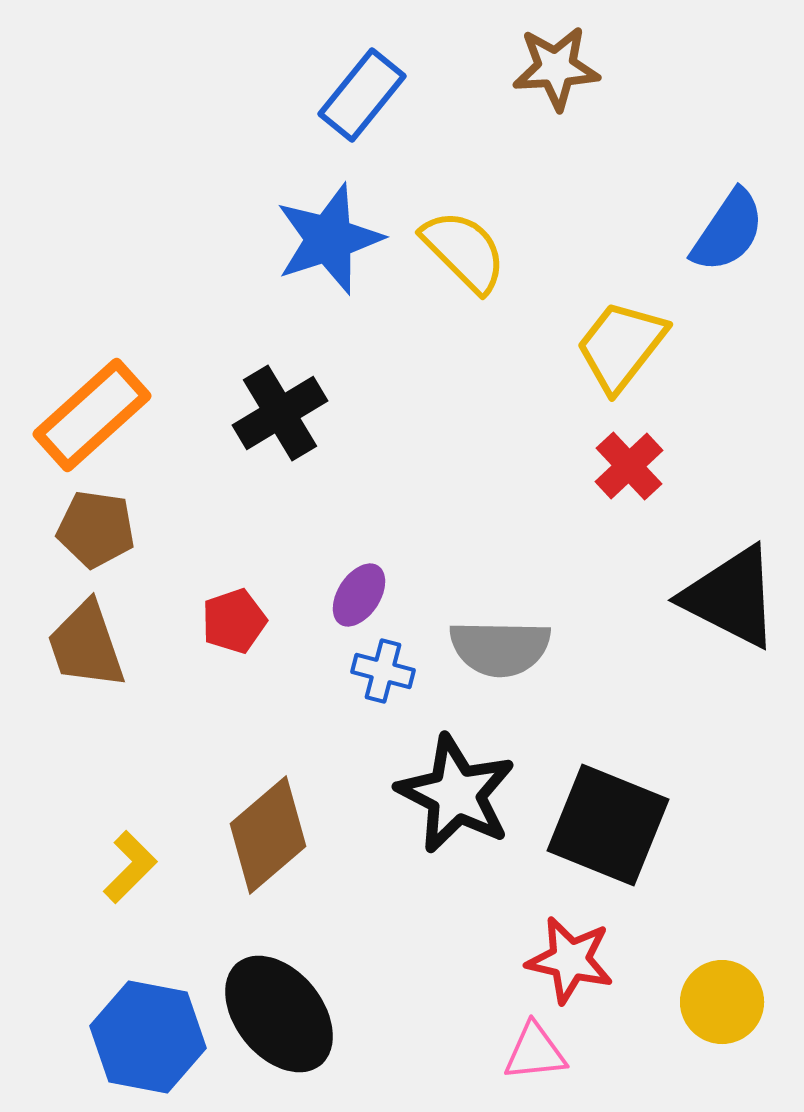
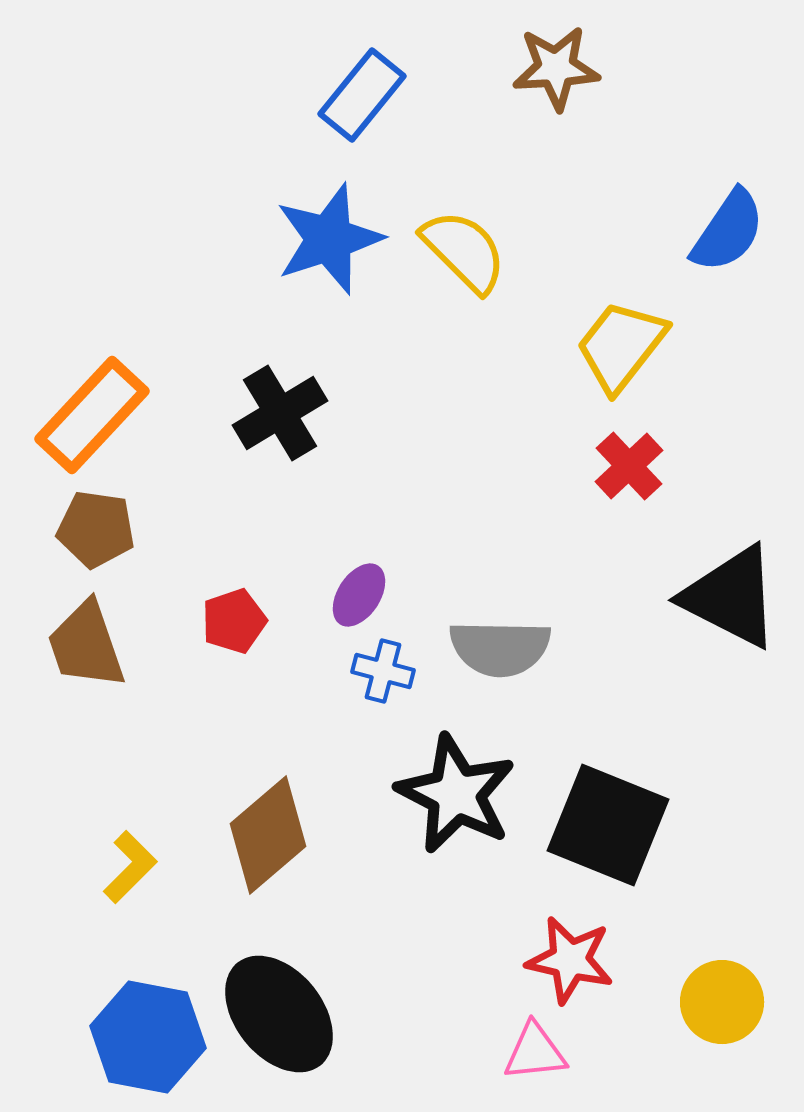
orange rectangle: rotated 5 degrees counterclockwise
